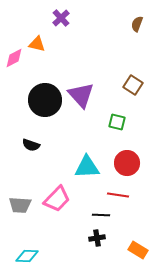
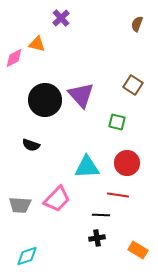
cyan diamond: rotated 20 degrees counterclockwise
